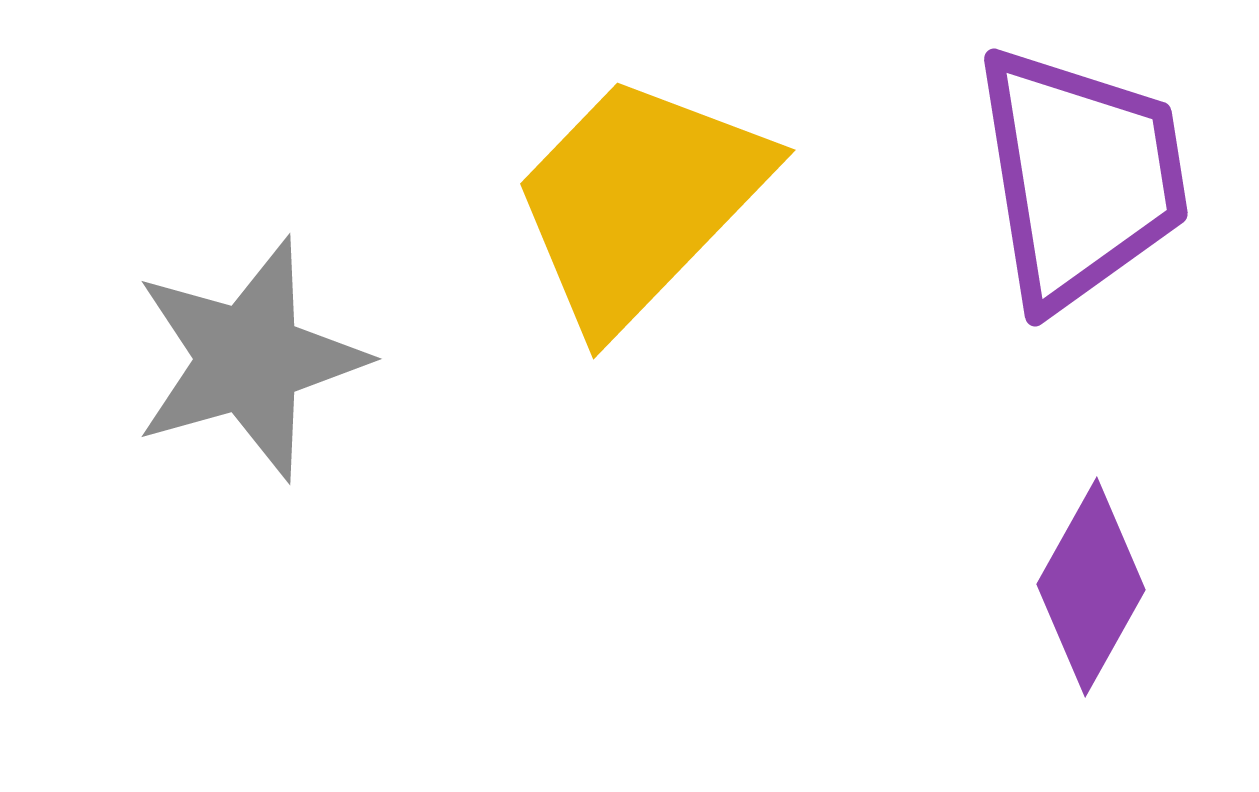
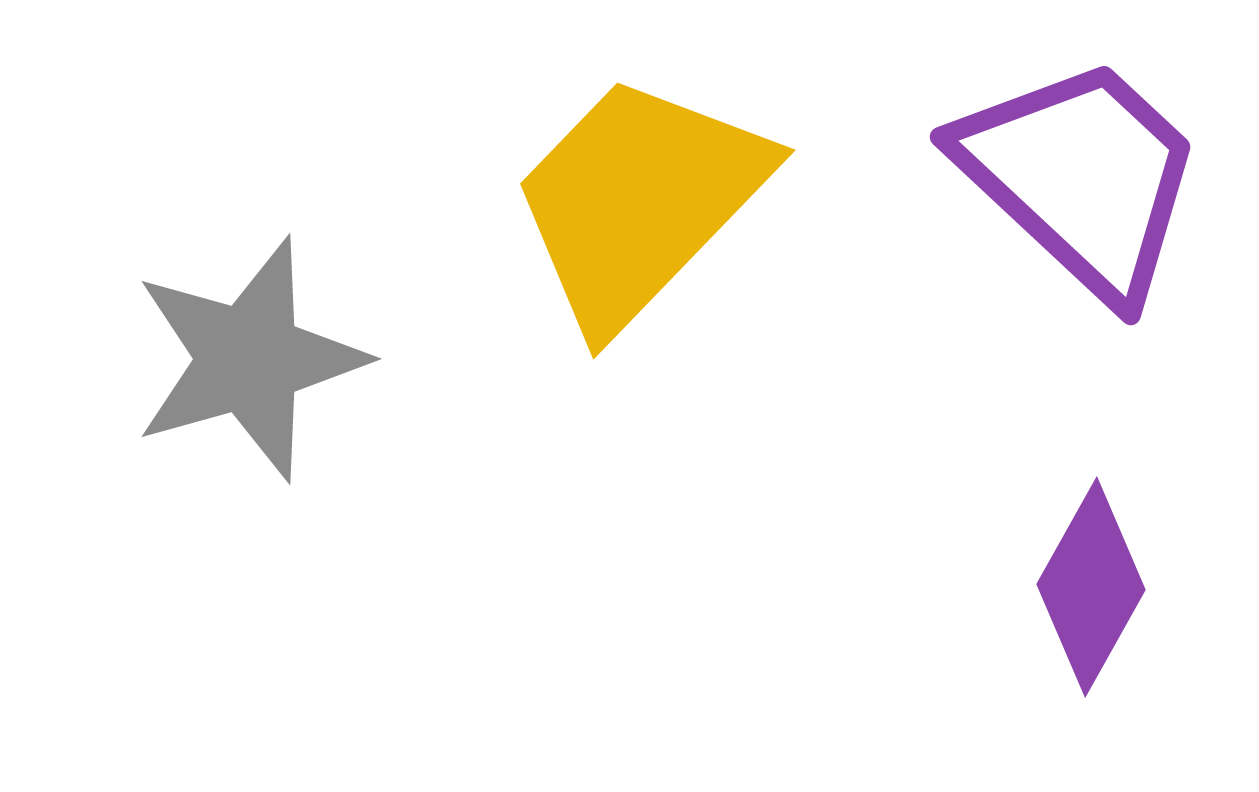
purple trapezoid: rotated 38 degrees counterclockwise
